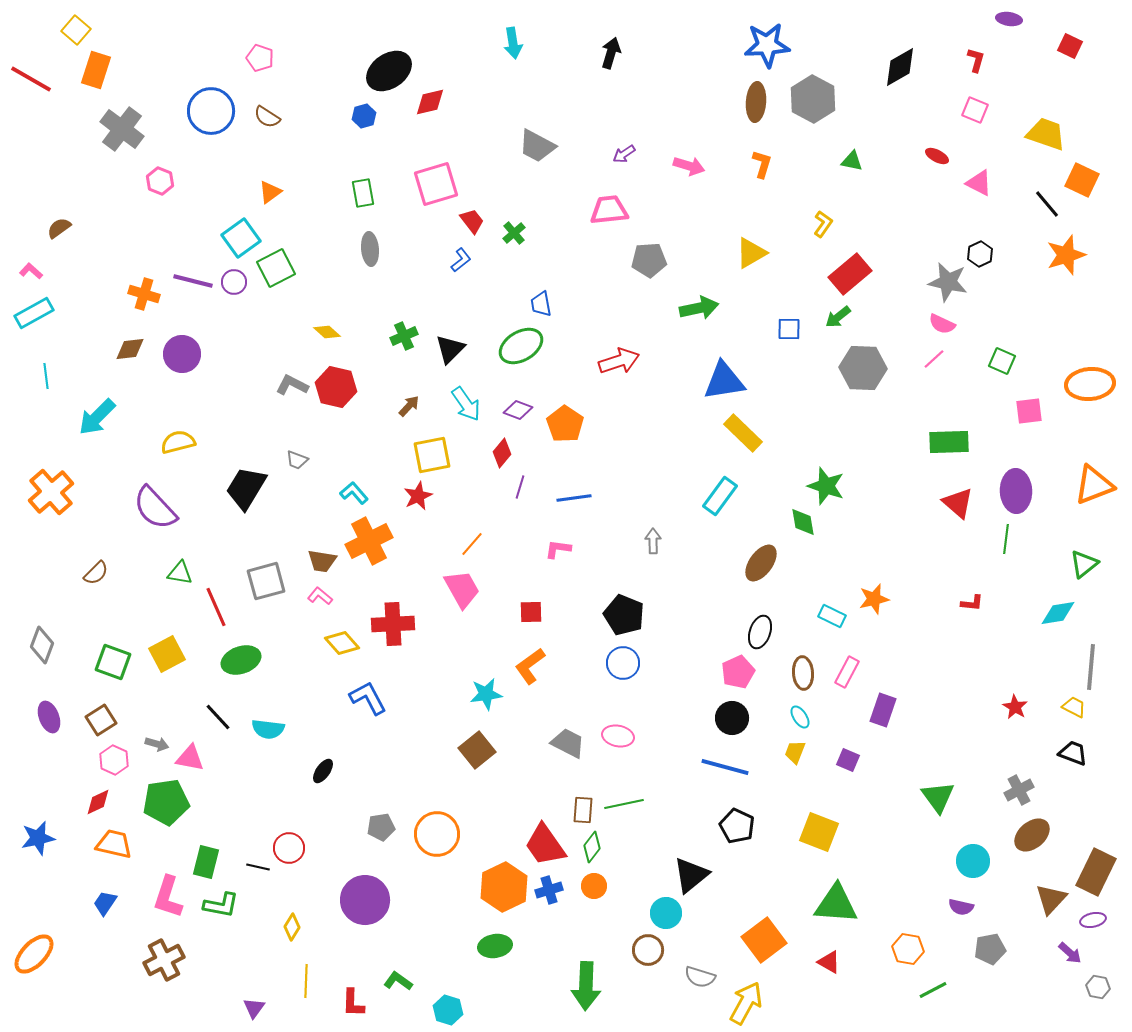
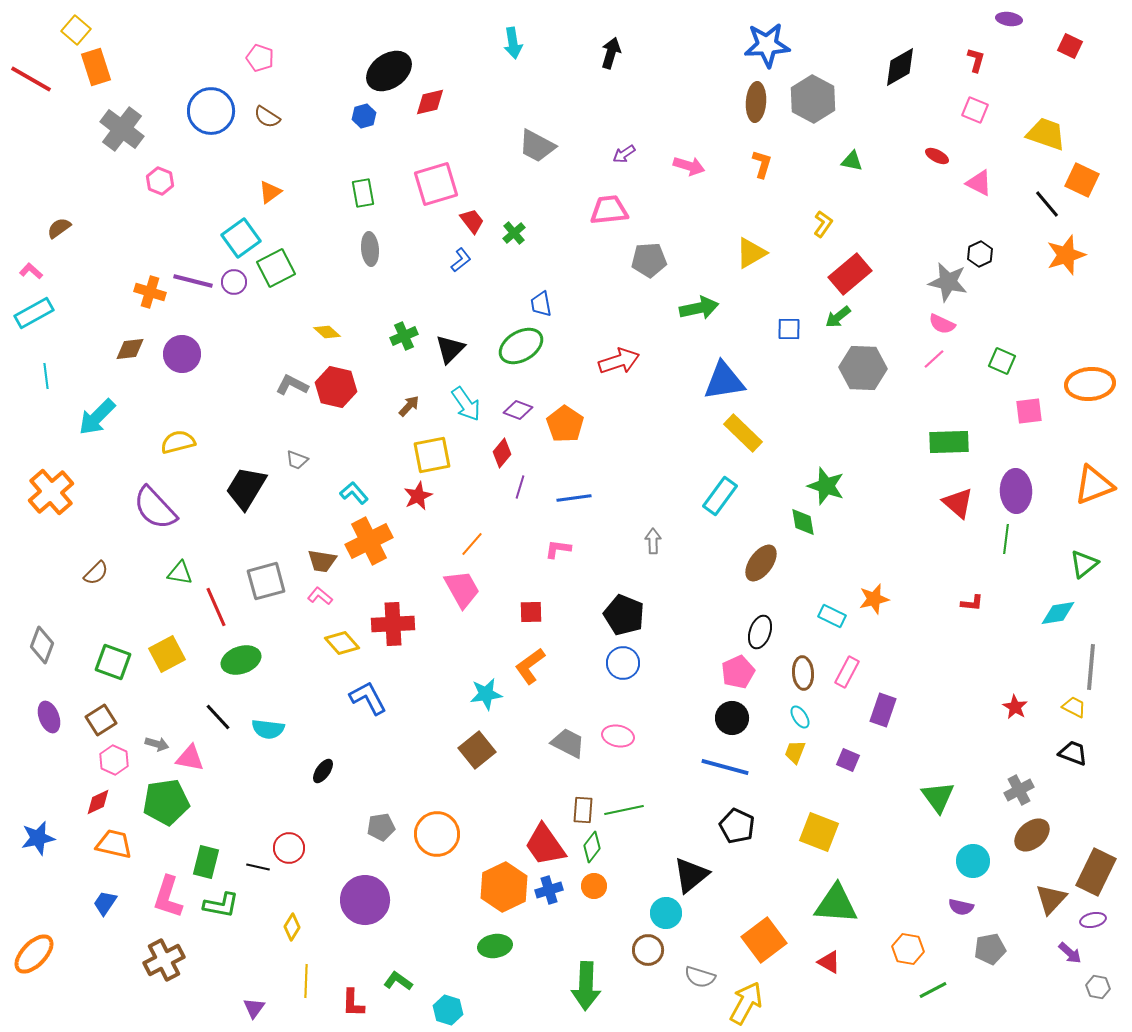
orange rectangle at (96, 70): moved 3 px up; rotated 36 degrees counterclockwise
orange cross at (144, 294): moved 6 px right, 2 px up
green line at (624, 804): moved 6 px down
